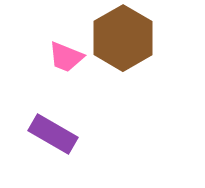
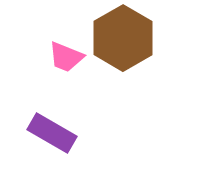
purple rectangle: moved 1 px left, 1 px up
